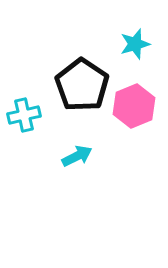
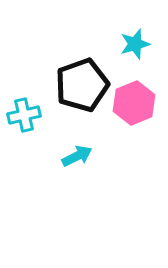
black pentagon: rotated 18 degrees clockwise
pink hexagon: moved 3 px up
